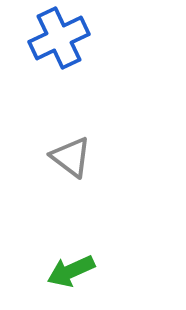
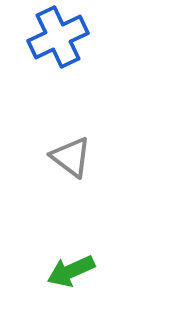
blue cross: moved 1 px left, 1 px up
